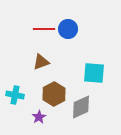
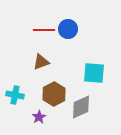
red line: moved 1 px down
